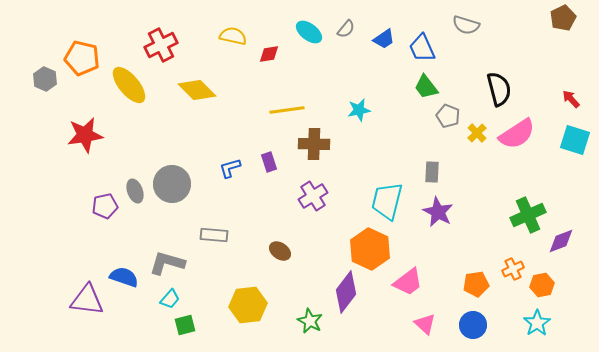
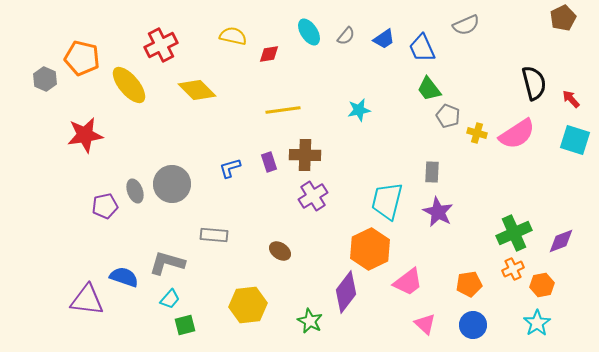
gray semicircle at (466, 25): rotated 40 degrees counterclockwise
gray semicircle at (346, 29): moved 7 px down
cyan ellipse at (309, 32): rotated 20 degrees clockwise
green trapezoid at (426, 87): moved 3 px right, 2 px down
black semicircle at (499, 89): moved 35 px right, 6 px up
yellow line at (287, 110): moved 4 px left
yellow cross at (477, 133): rotated 30 degrees counterclockwise
brown cross at (314, 144): moved 9 px left, 11 px down
green cross at (528, 215): moved 14 px left, 18 px down
orange hexagon at (370, 249): rotated 9 degrees clockwise
orange pentagon at (476, 284): moved 7 px left
